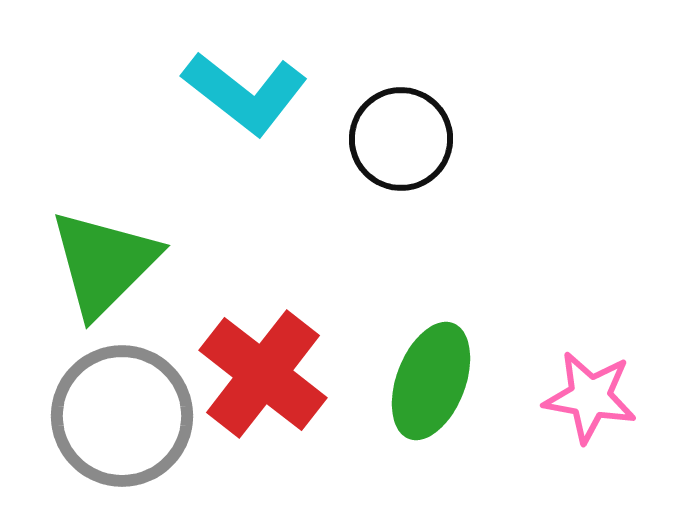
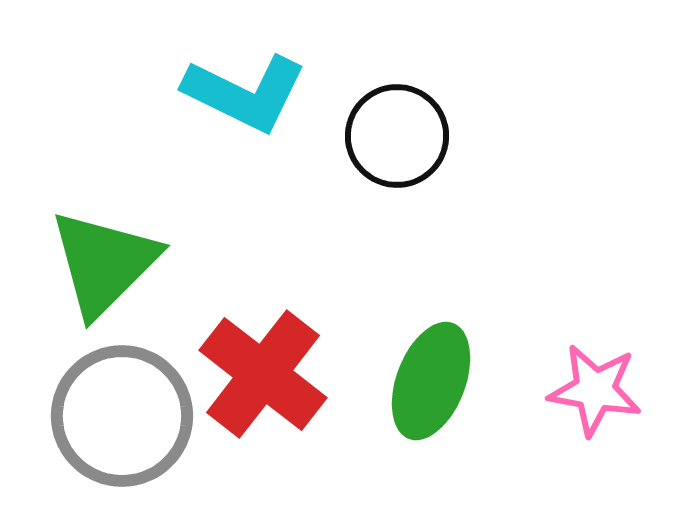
cyan L-shape: rotated 12 degrees counterclockwise
black circle: moved 4 px left, 3 px up
pink star: moved 5 px right, 7 px up
